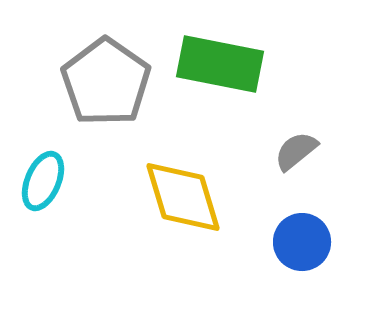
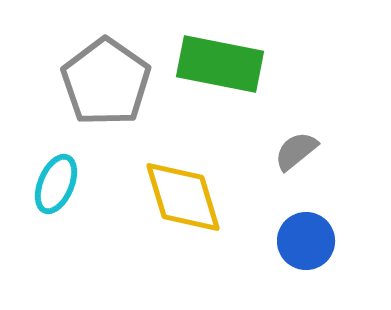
cyan ellipse: moved 13 px right, 3 px down
blue circle: moved 4 px right, 1 px up
